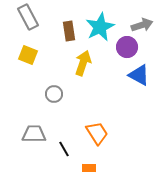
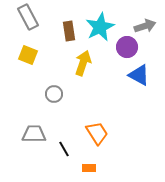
gray arrow: moved 3 px right, 1 px down
